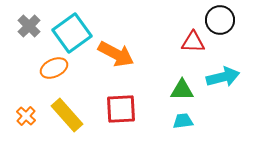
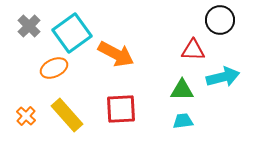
red triangle: moved 8 px down
